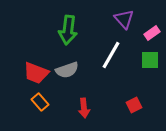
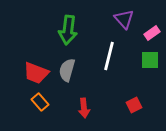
white line: moved 2 px left, 1 px down; rotated 16 degrees counterclockwise
gray semicircle: rotated 125 degrees clockwise
